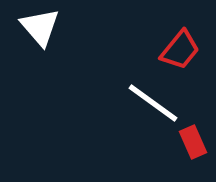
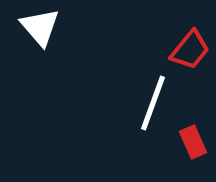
red trapezoid: moved 10 px right
white line: rotated 74 degrees clockwise
